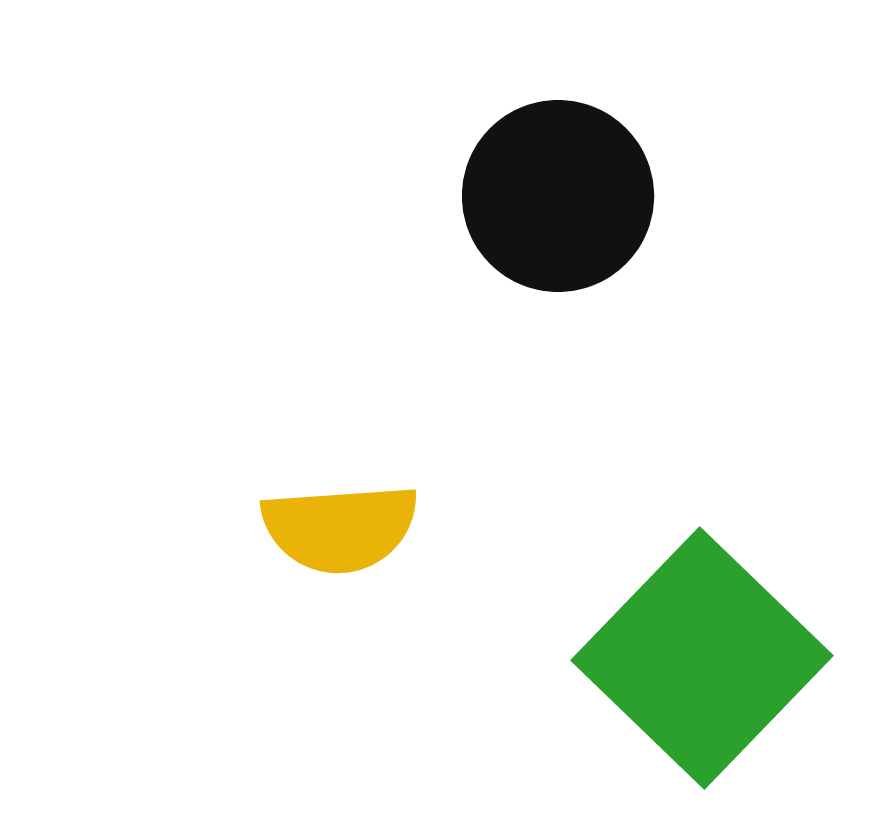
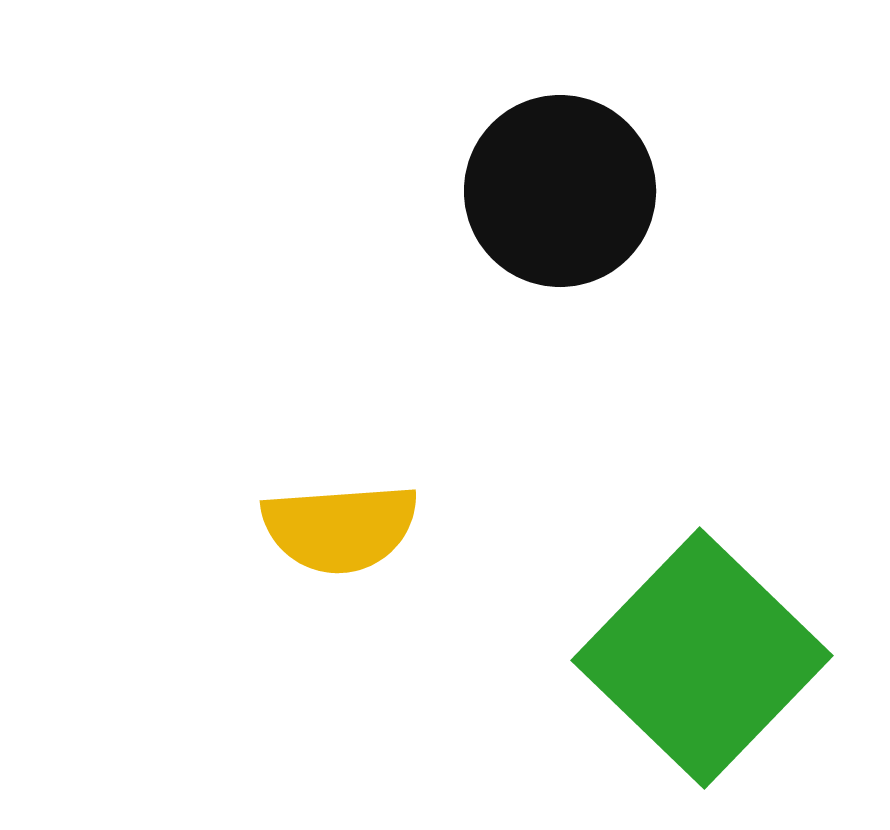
black circle: moved 2 px right, 5 px up
